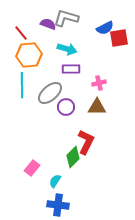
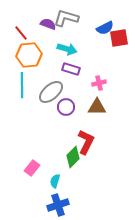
purple rectangle: rotated 18 degrees clockwise
gray ellipse: moved 1 px right, 1 px up
cyan semicircle: rotated 16 degrees counterclockwise
blue cross: rotated 25 degrees counterclockwise
